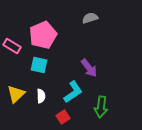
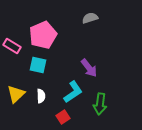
cyan square: moved 1 px left
green arrow: moved 1 px left, 3 px up
